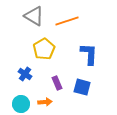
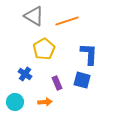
blue square: moved 7 px up
cyan circle: moved 6 px left, 2 px up
